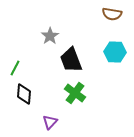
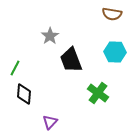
green cross: moved 23 px right
